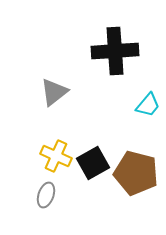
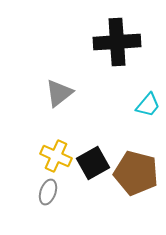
black cross: moved 2 px right, 9 px up
gray triangle: moved 5 px right, 1 px down
gray ellipse: moved 2 px right, 3 px up
